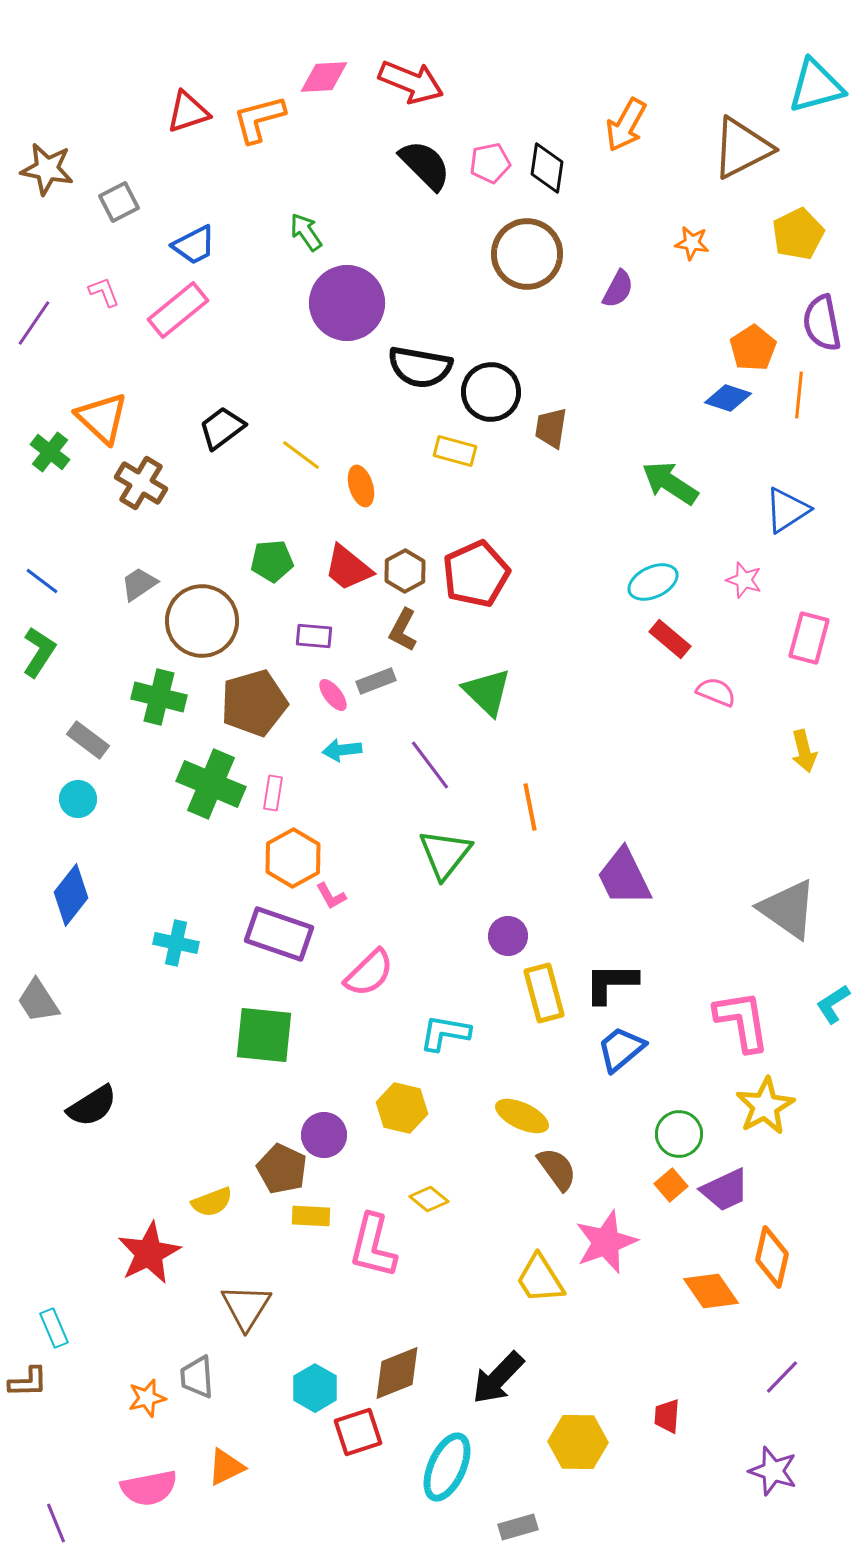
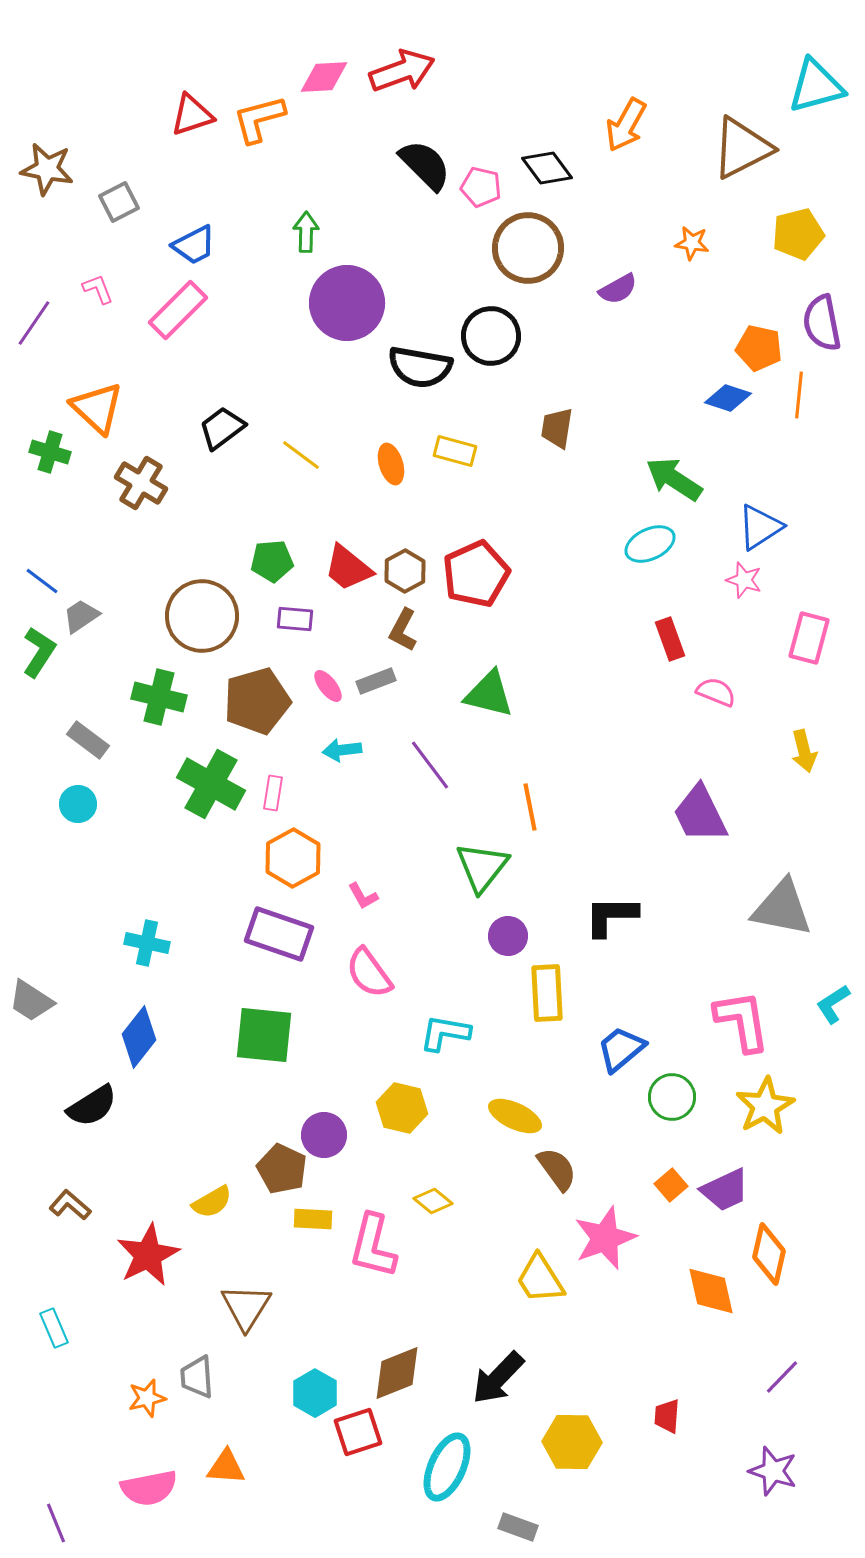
red arrow at (411, 82): moved 9 px left, 11 px up; rotated 42 degrees counterclockwise
red triangle at (188, 112): moved 4 px right, 3 px down
pink pentagon at (490, 163): moved 9 px left, 24 px down; rotated 24 degrees clockwise
black diamond at (547, 168): rotated 45 degrees counterclockwise
green arrow at (306, 232): rotated 36 degrees clockwise
yellow pentagon at (798, 234): rotated 12 degrees clockwise
brown circle at (527, 254): moved 1 px right, 6 px up
purple semicircle at (618, 289): rotated 33 degrees clockwise
pink L-shape at (104, 292): moved 6 px left, 3 px up
pink rectangle at (178, 310): rotated 6 degrees counterclockwise
orange pentagon at (753, 348): moved 6 px right; rotated 27 degrees counterclockwise
black circle at (491, 392): moved 56 px up
orange triangle at (102, 418): moved 5 px left, 10 px up
brown trapezoid at (551, 428): moved 6 px right
green cross at (50, 452): rotated 21 degrees counterclockwise
green arrow at (670, 483): moved 4 px right, 4 px up
orange ellipse at (361, 486): moved 30 px right, 22 px up
blue triangle at (787, 510): moved 27 px left, 17 px down
cyan ellipse at (653, 582): moved 3 px left, 38 px up
gray trapezoid at (139, 584): moved 58 px left, 32 px down
brown circle at (202, 621): moved 5 px up
purple rectangle at (314, 636): moved 19 px left, 17 px up
red rectangle at (670, 639): rotated 30 degrees clockwise
green triangle at (487, 692): moved 2 px right, 2 px down; rotated 30 degrees counterclockwise
pink ellipse at (333, 695): moved 5 px left, 9 px up
brown pentagon at (254, 703): moved 3 px right, 2 px up
green cross at (211, 784): rotated 6 degrees clockwise
cyan circle at (78, 799): moved 5 px down
green triangle at (445, 854): moved 37 px right, 13 px down
purple trapezoid at (624, 877): moved 76 px right, 63 px up
blue diamond at (71, 895): moved 68 px right, 142 px down
pink L-shape at (331, 896): moved 32 px right
gray triangle at (788, 909): moved 6 px left, 1 px up; rotated 24 degrees counterclockwise
cyan cross at (176, 943): moved 29 px left
pink semicircle at (369, 973): rotated 98 degrees clockwise
black L-shape at (611, 983): moved 67 px up
yellow rectangle at (544, 993): moved 3 px right; rotated 12 degrees clockwise
gray trapezoid at (38, 1001): moved 7 px left; rotated 24 degrees counterclockwise
yellow ellipse at (522, 1116): moved 7 px left
green circle at (679, 1134): moved 7 px left, 37 px up
yellow diamond at (429, 1199): moved 4 px right, 2 px down
yellow semicircle at (212, 1202): rotated 9 degrees counterclockwise
yellow rectangle at (311, 1216): moved 2 px right, 3 px down
pink star at (606, 1242): moved 1 px left, 4 px up
red star at (149, 1253): moved 1 px left, 2 px down
orange diamond at (772, 1257): moved 3 px left, 3 px up
orange diamond at (711, 1291): rotated 22 degrees clockwise
brown L-shape at (28, 1382): moved 42 px right, 177 px up; rotated 138 degrees counterclockwise
cyan hexagon at (315, 1388): moved 5 px down
yellow hexagon at (578, 1442): moved 6 px left
orange triangle at (226, 1467): rotated 30 degrees clockwise
gray rectangle at (518, 1527): rotated 36 degrees clockwise
